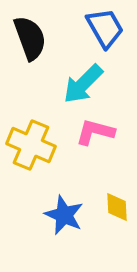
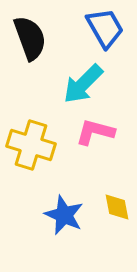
yellow cross: rotated 6 degrees counterclockwise
yellow diamond: rotated 8 degrees counterclockwise
